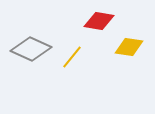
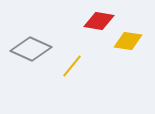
yellow diamond: moved 1 px left, 6 px up
yellow line: moved 9 px down
